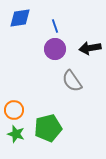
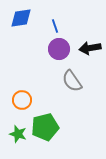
blue diamond: moved 1 px right
purple circle: moved 4 px right
orange circle: moved 8 px right, 10 px up
green pentagon: moved 3 px left, 1 px up
green star: moved 2 px right
